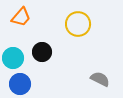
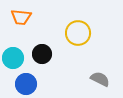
orange trapezoid: rotated 55 degrees clockwise
yellow circle: moved 9 px down
black circle: moved 2 px down
blue circle: moved 6 px right
